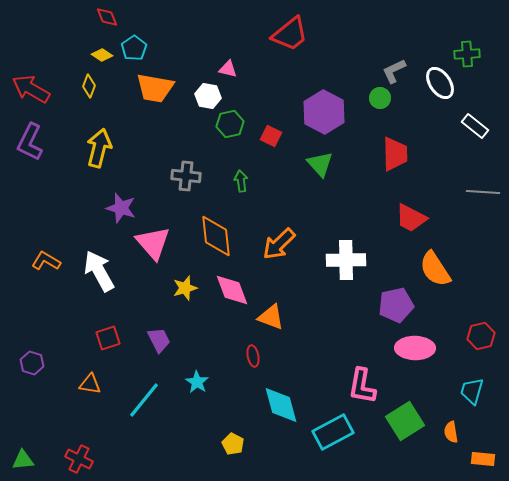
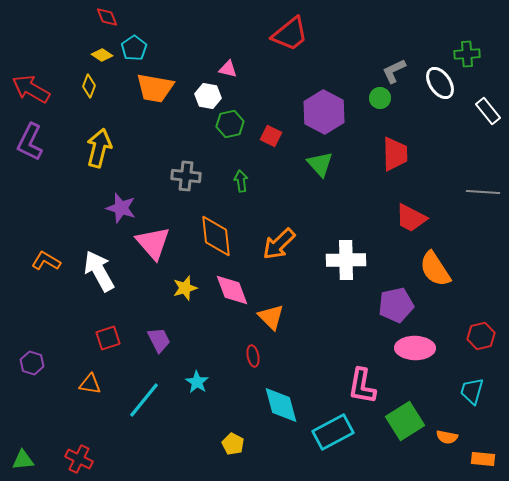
white rectangle at (475, 126): moved 13 px right, 15 px up; rotated 12 degrees clockwise
orange triangle at (271, 317): rotated 24 degrees clockwise
orange semicircle at (451, 432): moved 4 px left, 5 px down; rotated 70 degrees counterclockwise
